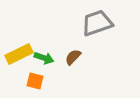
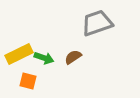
brown semicircle: rotated 12 degrees clockwise
orange square: moved 7 px left
